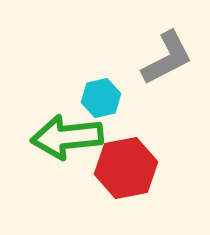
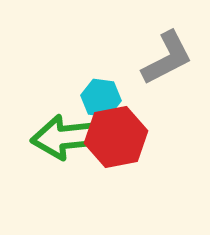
cyan hexagon: rotated 21 degrees clockwise
red hexagon: moved 10 px left, 31 px up
